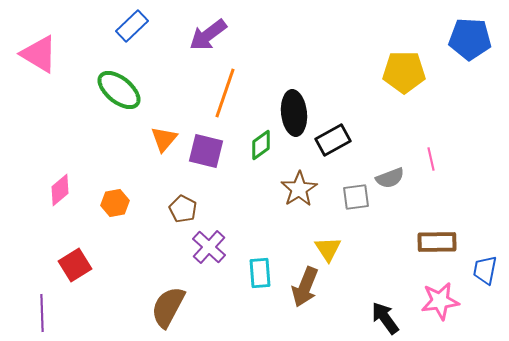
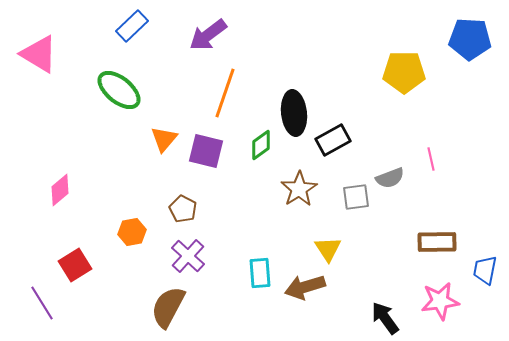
orange hexagon: moved 17 px right, 29 px down
purple cross: moved 21 px left, 9 px down
brown arrow: rotated 51 degrees clockwise
purple line: moved 10 px up; rotated 30 degrees counterclockwise
